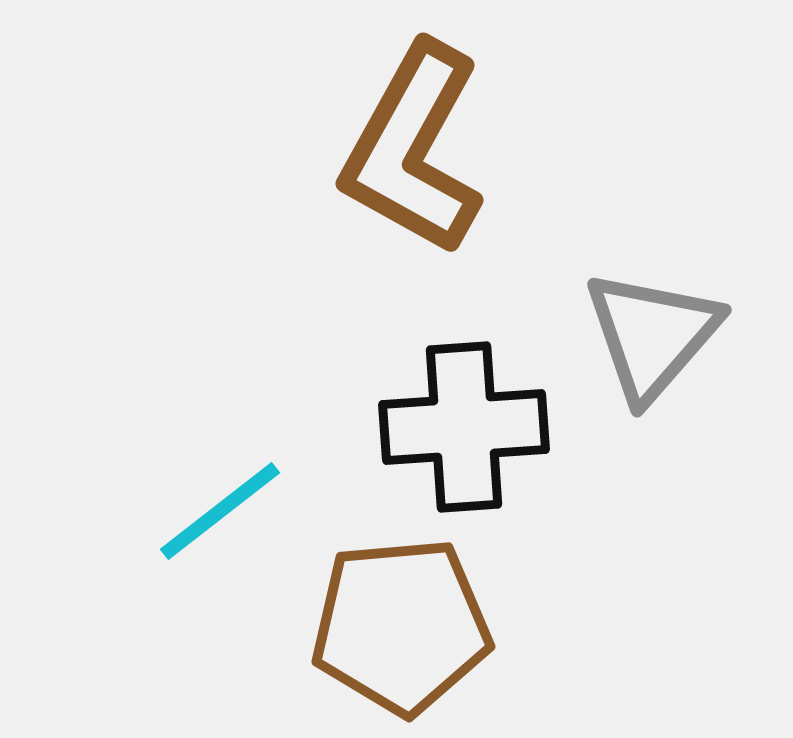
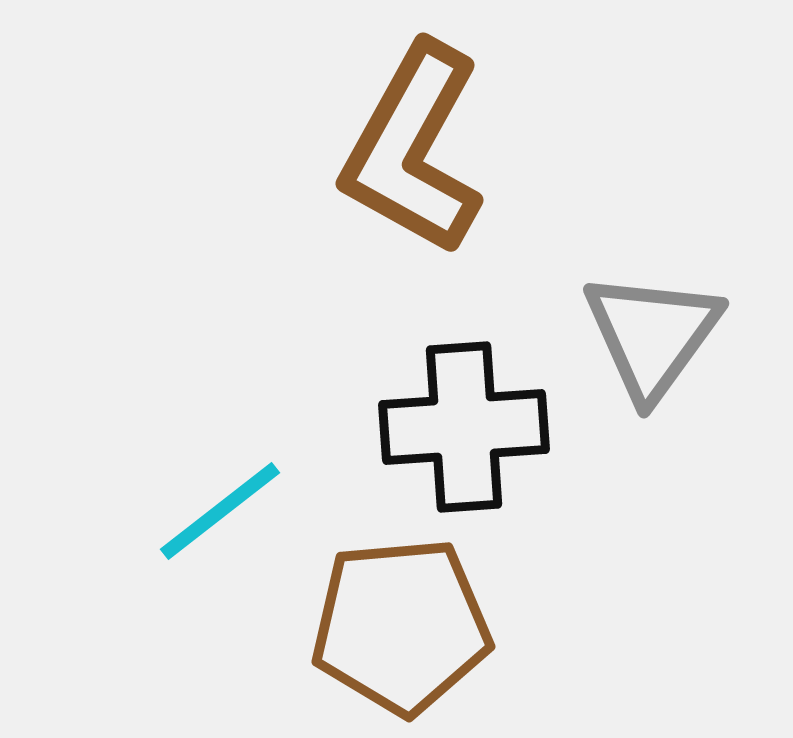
gray triangle: rotated 5 degrees counterclockwise
